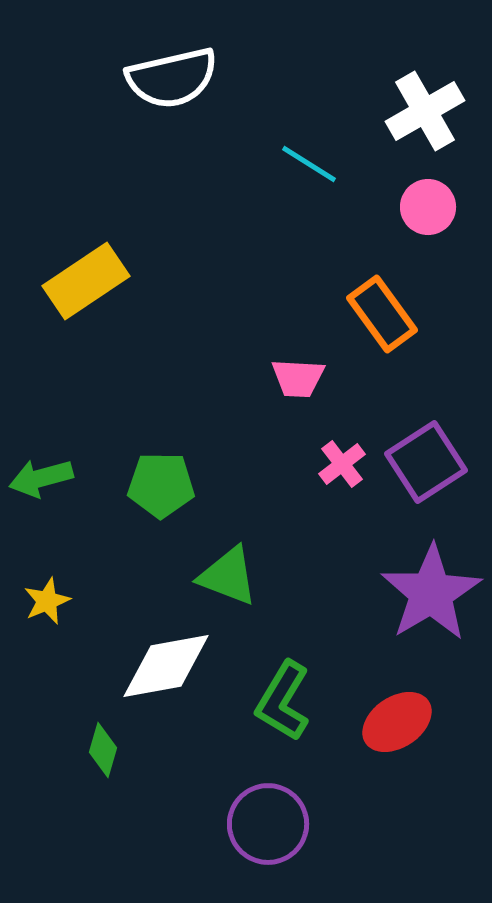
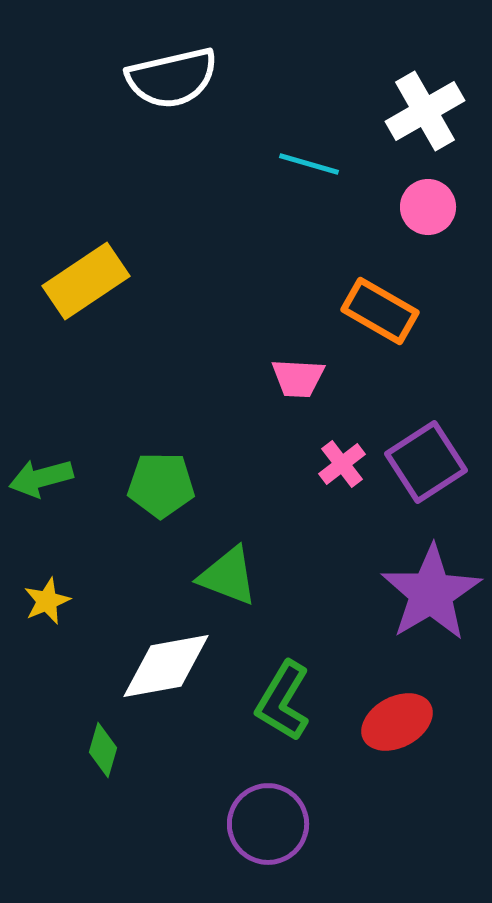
cyan line: rotated 16 degrees counterclockwise
orange rectangle: moved 2 px left, 3 px up; rotated 24 degrees counterclockwise
red ellipse: rotated 6 degrees clockwise
